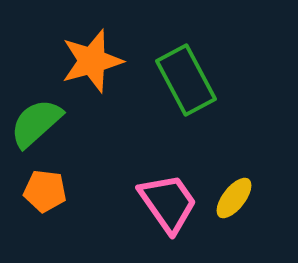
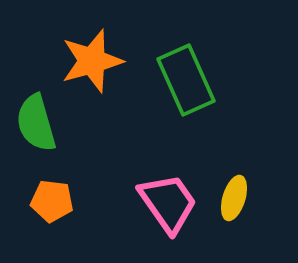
green rectangle: rotated 4 degrees clockwise
green semicircle: rotated 64 degrees counterclockwise
orange pentagon: moved 7 px right, 10 px down
yellow ellipse: rotated 21 degrees counterclockwise
